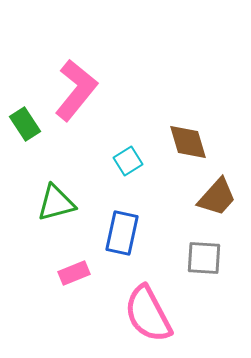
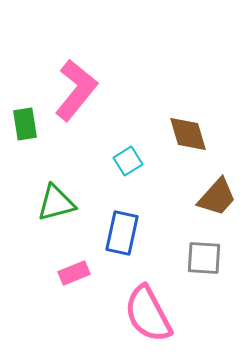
green rectangle: rotated 24 degrees clockwise
brown diamond: moved 8 px up
